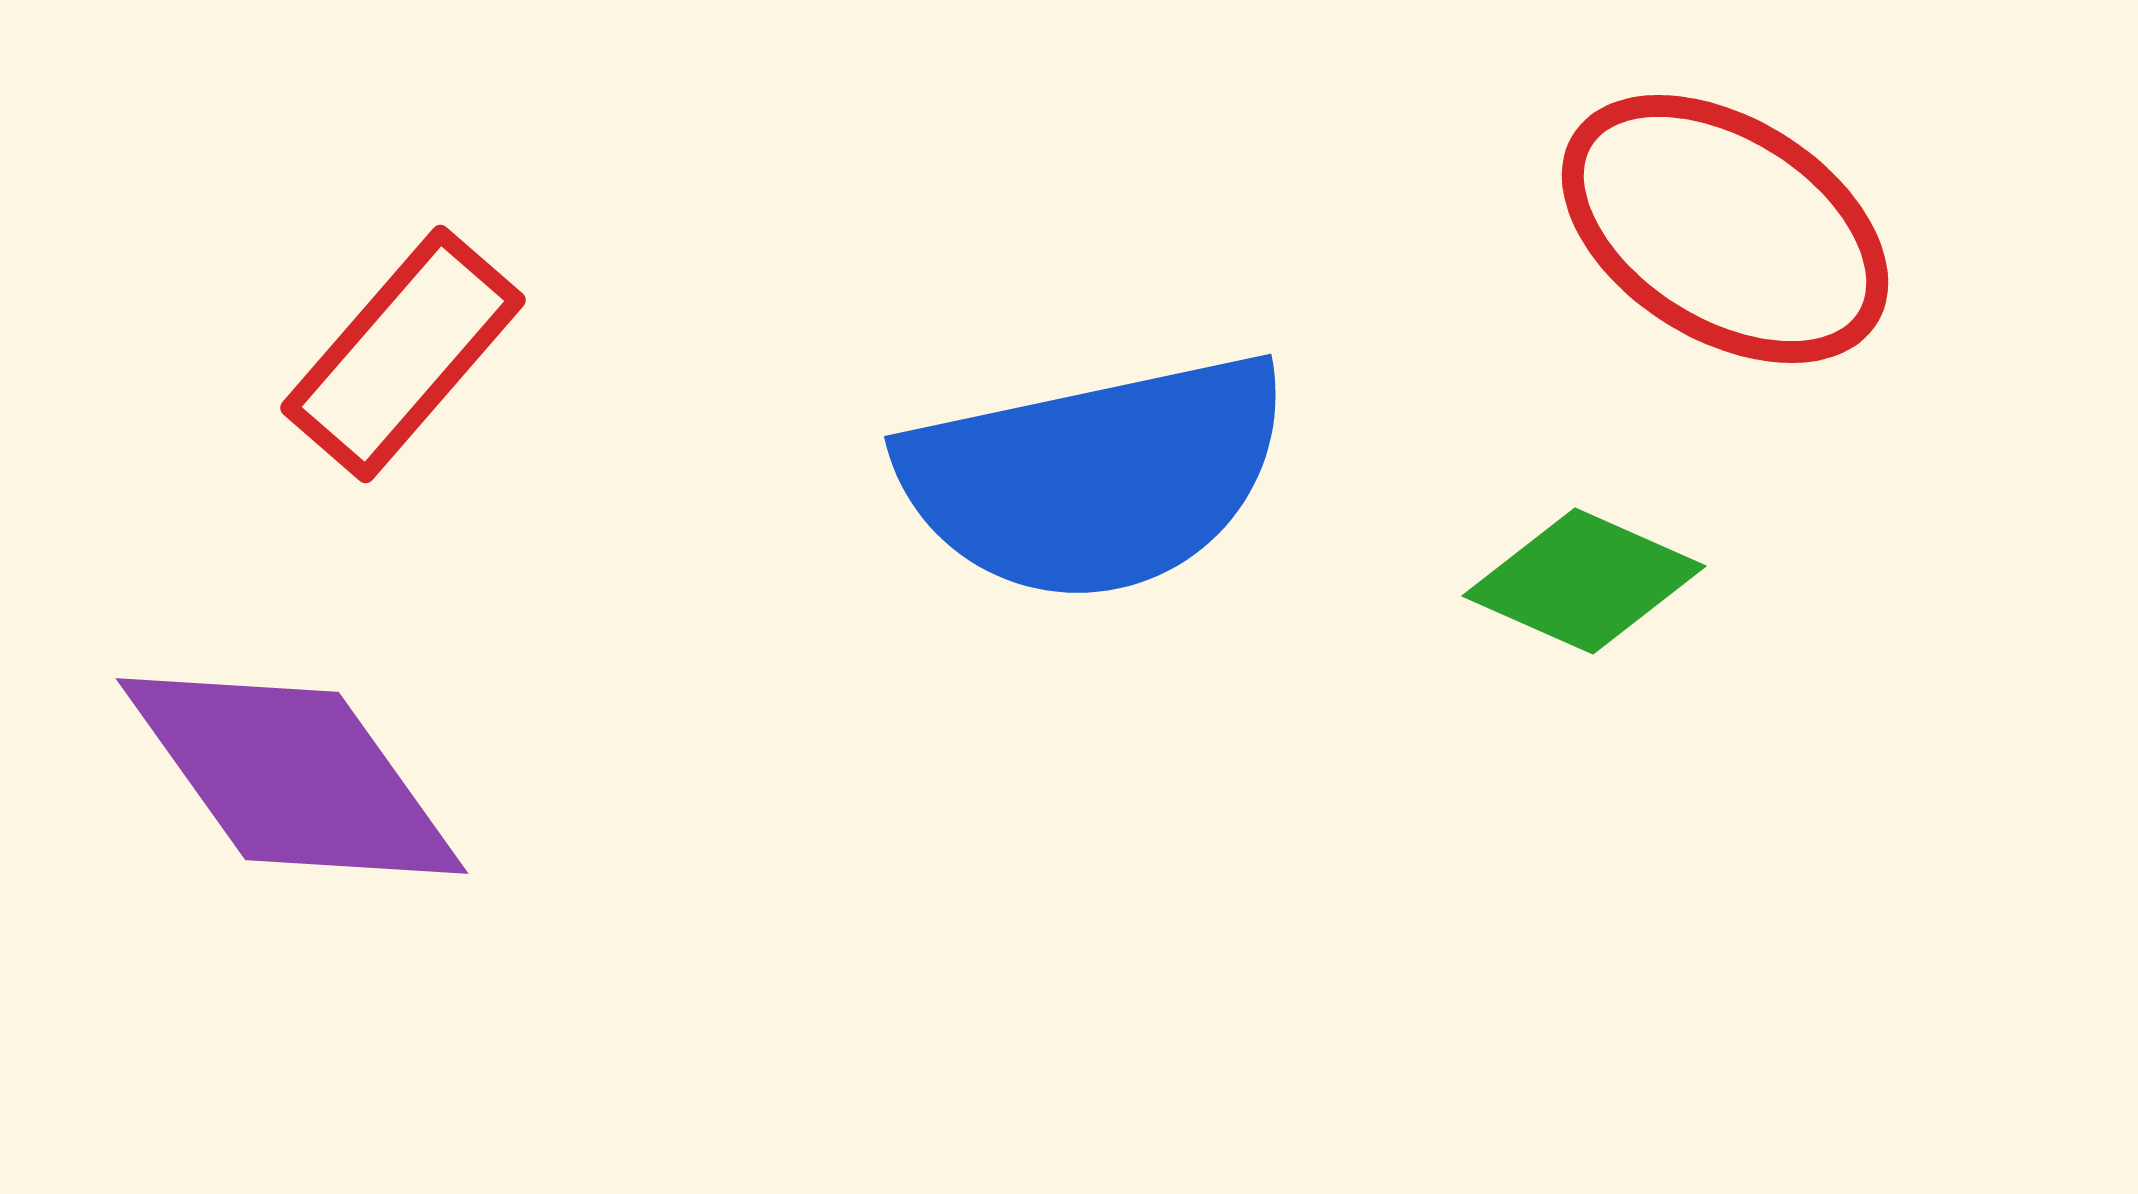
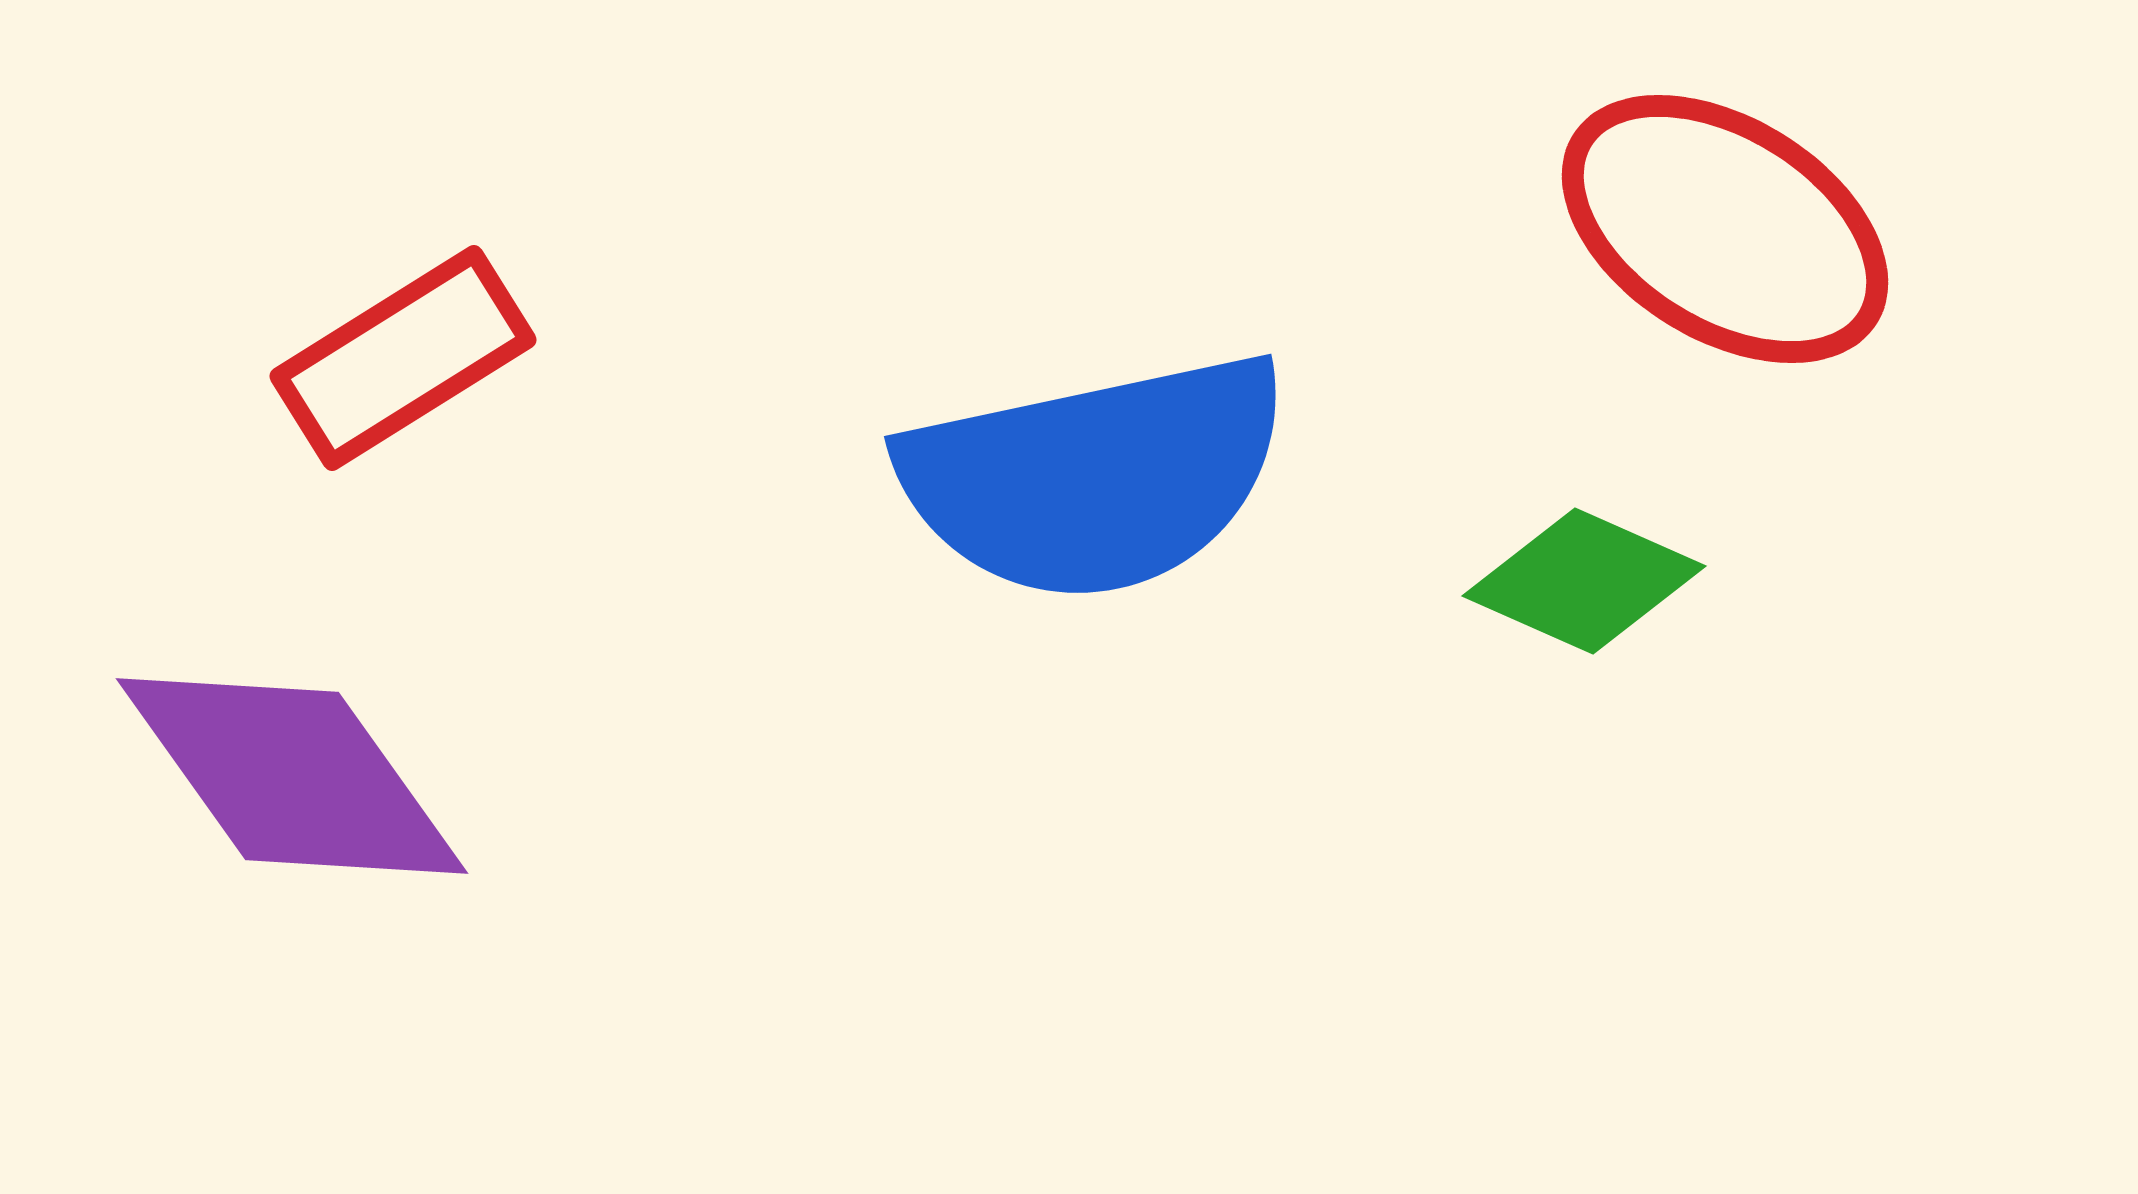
red rectangle: moved 4 px down; rotated 17 degrees clockwise
